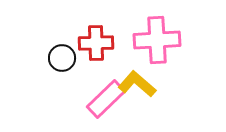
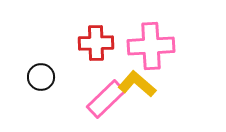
pink cross: moved 6 px left, 6 px down
black circle: moved 21 px left, 19 px down
